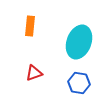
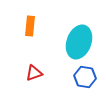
blue hexagon: moved 6 px right, 6 px up
